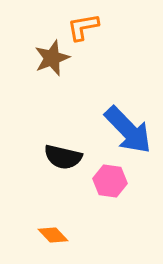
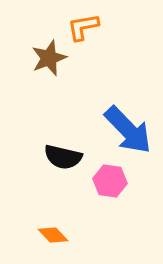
brown star: moved 3 px left
